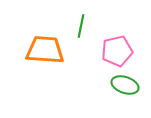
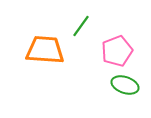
green line: rotated 25 degrees clockwise
pink pentagon: rotated 8 degrees counterclockwise
